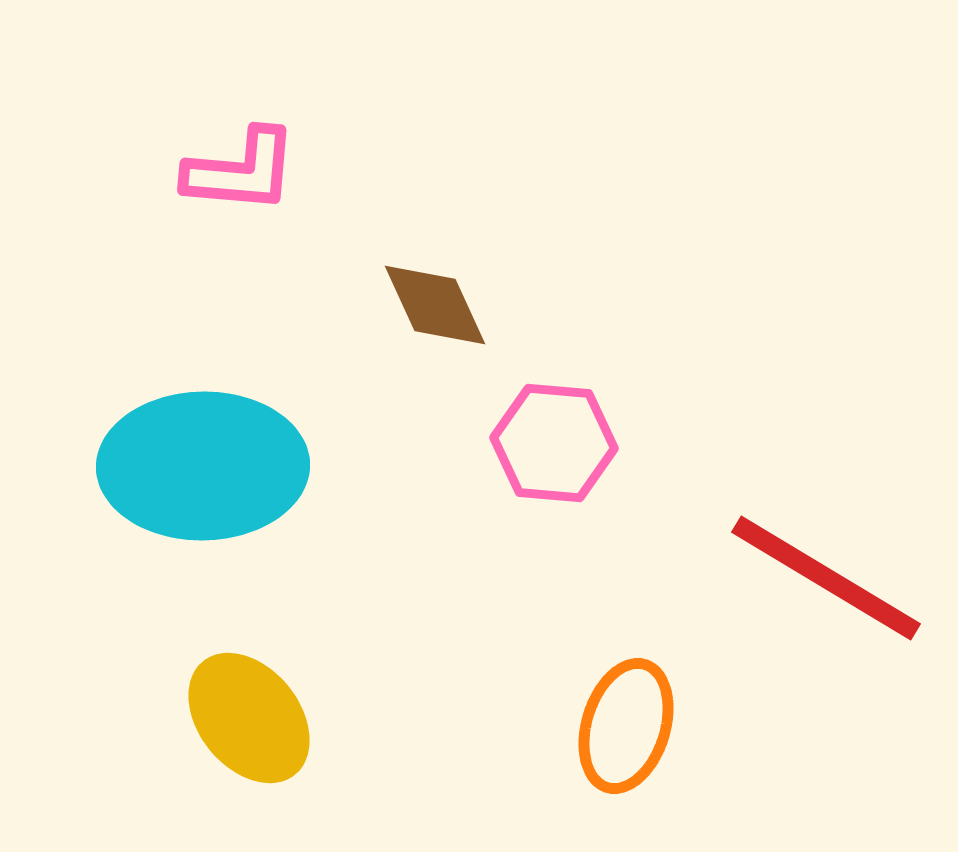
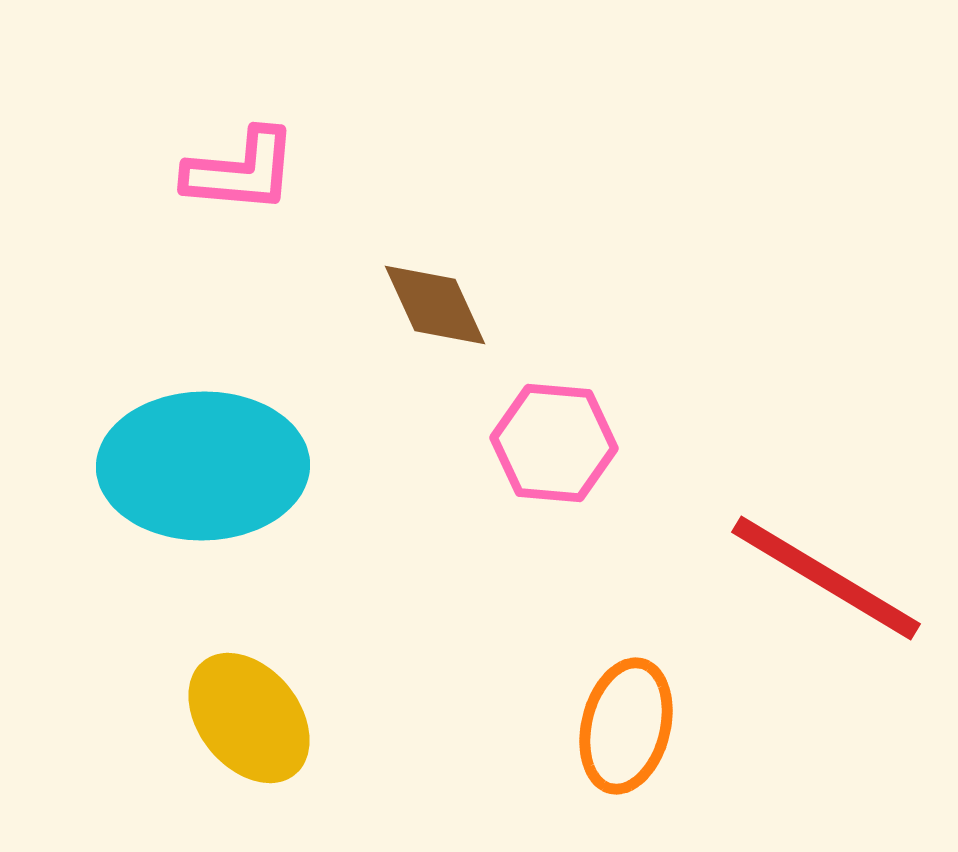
orange ellipse: rotated 3 degrees counterclockwise
